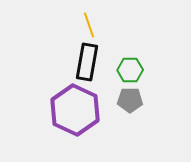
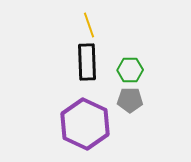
black rectangle: rotated 12 degrees counterclockwise
purple hexagon: moved 10 px right, 14 px down
